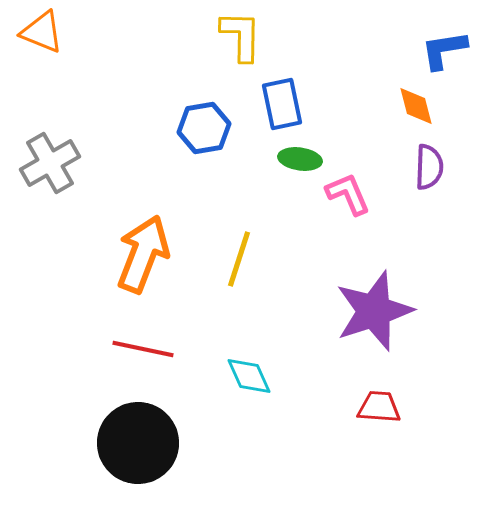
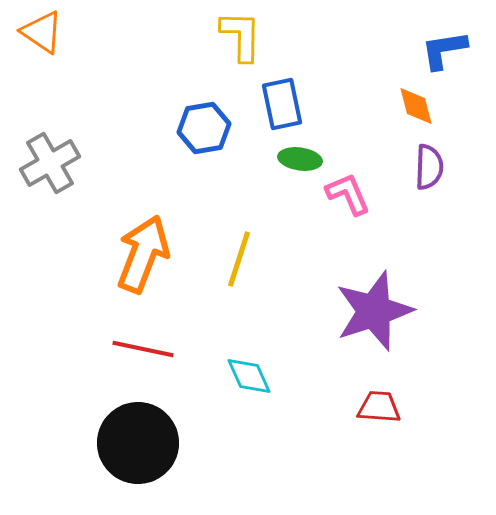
orange triangle: rotated 12 degrees clockwise
